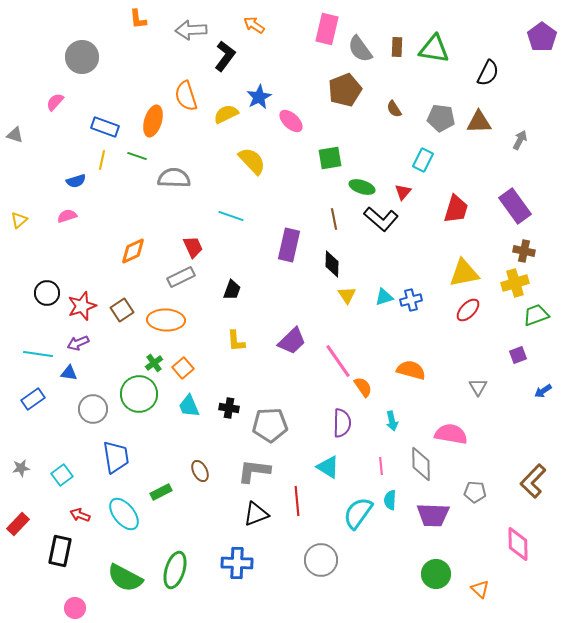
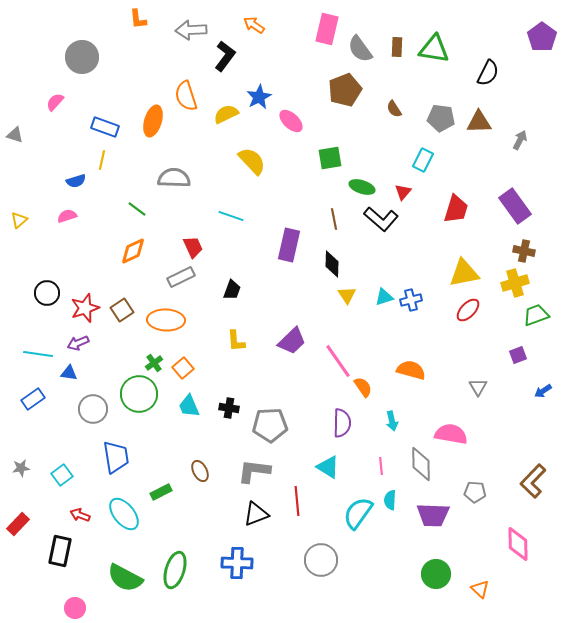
green line at (137, 156): moved 53 px down; rotated 18 degrees clockwise
red star at (82, 306): moved 3 px right, 2 px down
